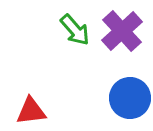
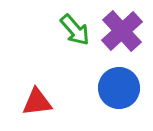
blue circle: moved 11 px left, 10 px up
red triangle: moved 6 px right, 9 px up
